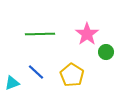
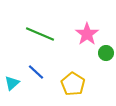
green line: rotated 24 degrees clockwise
green circle: moved 1 px down
yellow pentagon: moved 1 px right, 9 px down
cyan triangle: rotated 21 degrees counterclockwise
